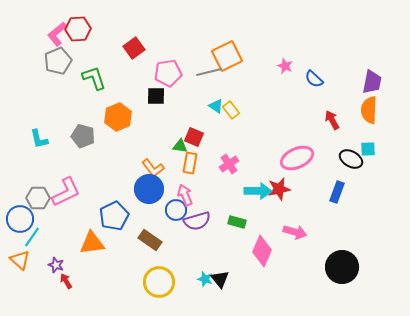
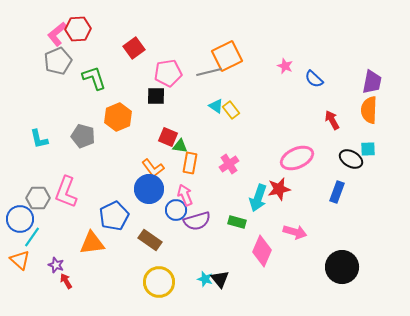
red square at (194, 137): moved 26 px left
cyan arrow at (258, 191): moved 7 px down; rotated 108 degrees clockwise
pink L-shape at (66, 192): rotated 136 degrees clockwise
